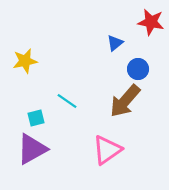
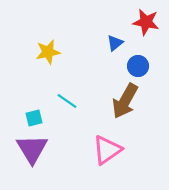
red star: moved 5 px left
yellow star: moved 23 px right, 9 px up
blue circle: moved 3 px up
brown arrow: rotated 12 degrees counterclockwise
cyan square: moved 2 px left
purple triangle: rotated 32 degrees counterclockwise
